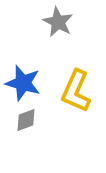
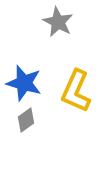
blue star: moved 1 px right
gray diamond: rotated 15 degrees counterclockwise
